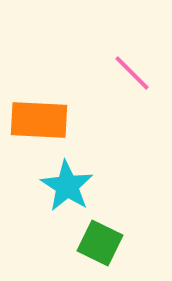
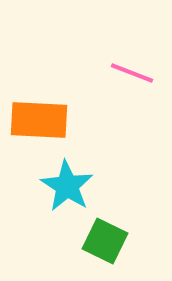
pink line: rotated 24 degrees counterclockwise
green square: moved 5 px right, 2 px up
